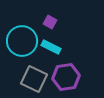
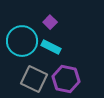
purple square: rotated 16 degrees clockwise
purple hexagon: moved 2 px down; rotated 20 degrees clockwise
